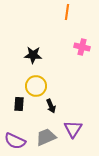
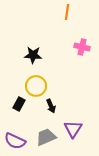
black rectangle: rotated 24 degrees clockwise
